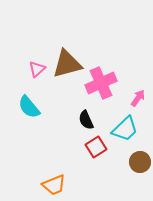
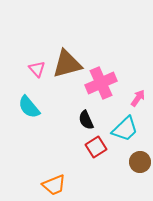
pink triangle: rotated 30 degrees counterclockwise
